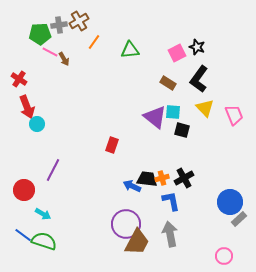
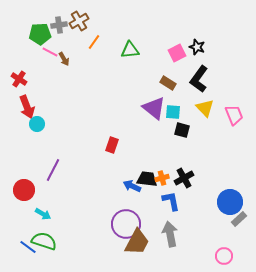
purple triangle: moved 1 px left, 9 px up
blue line: moved 5 px right, 12 px down
